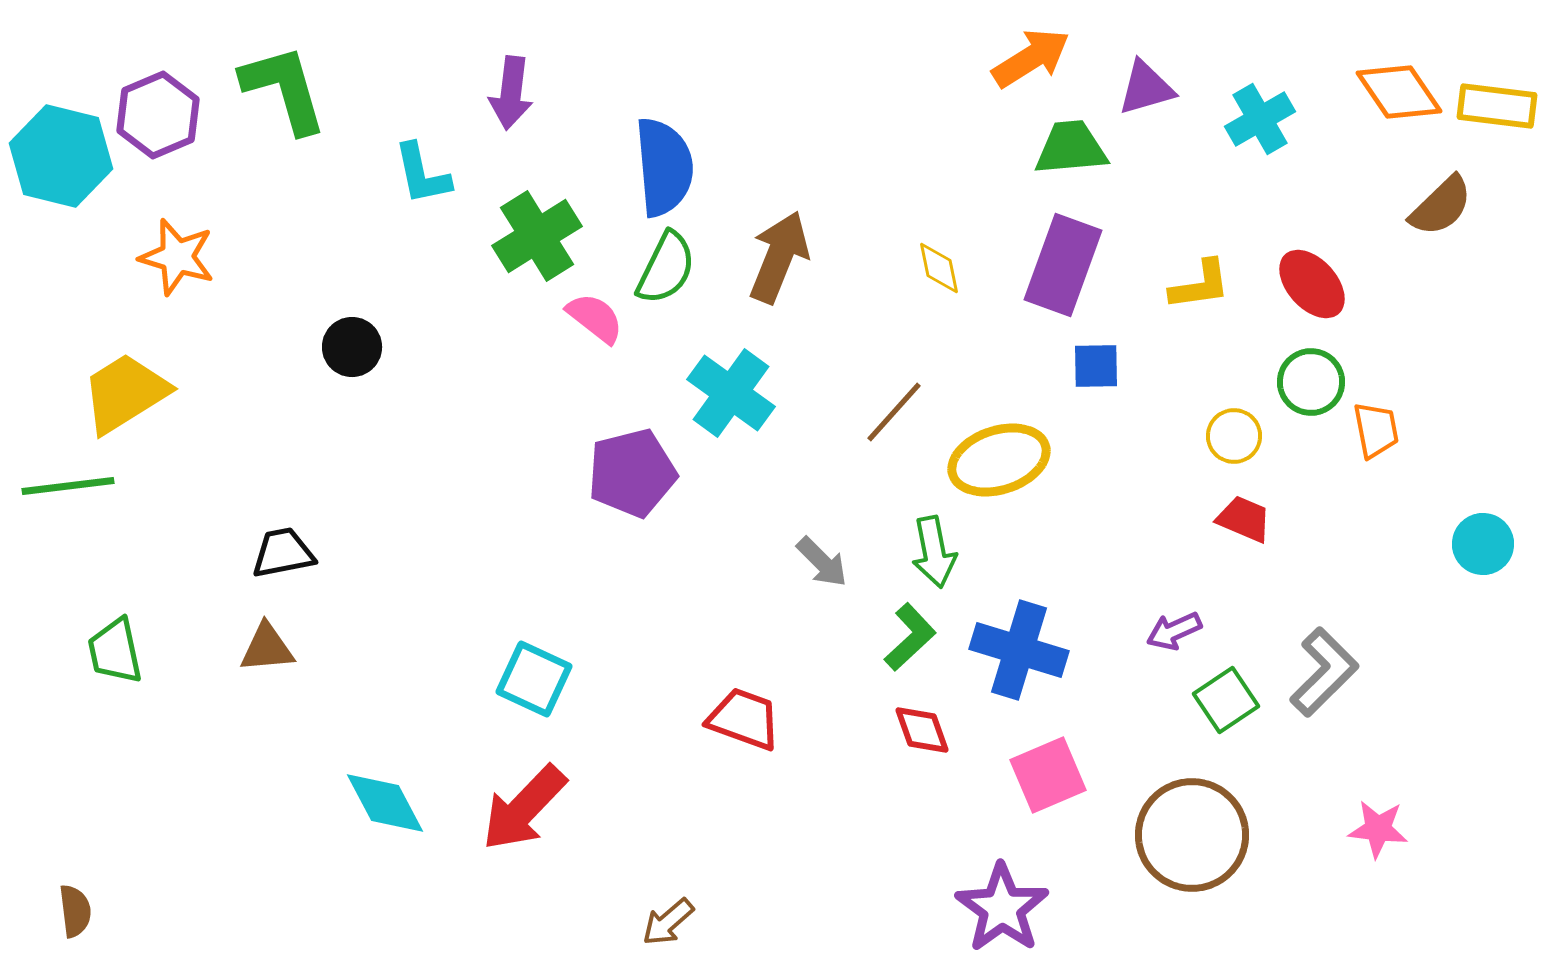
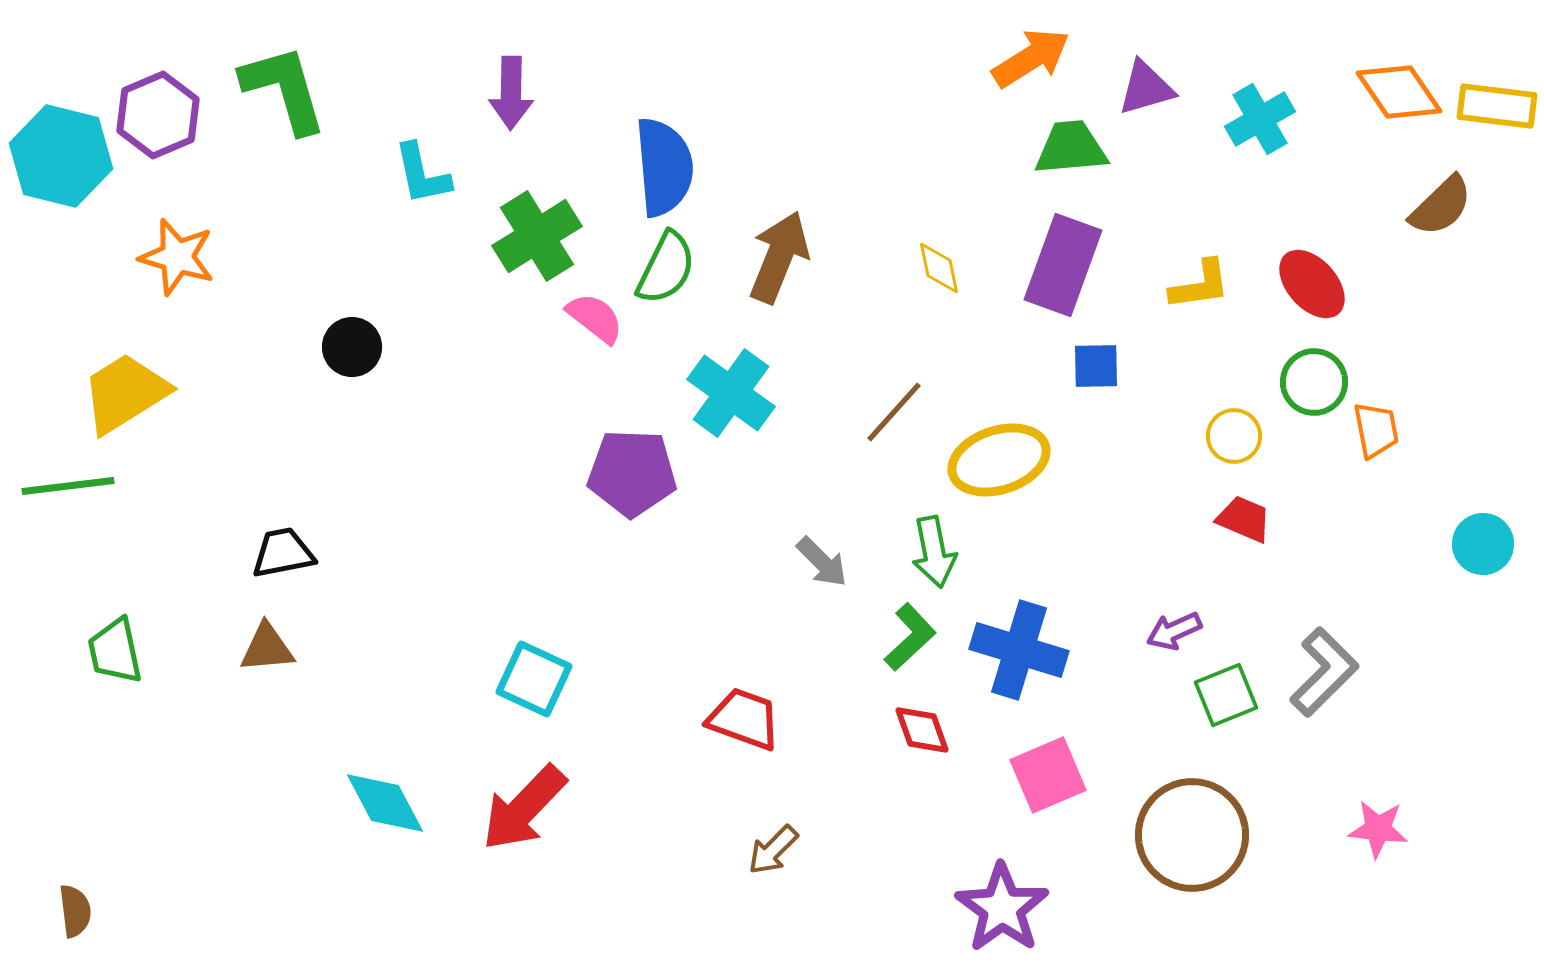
purple arrow at (511, 93): rotated 6 degrees counterclockwise
green circle at (1311, 382): moved 3 px right
purple pentagon at (632, 473): rotated 16 degrees clockwise
green square at (1226, 700): moved 5 px up; rotated 12 degrees clockwise
brown arrow at (668, 922): moved 105 px right, 72 px up; rotated 4 degrees counterclockwise
